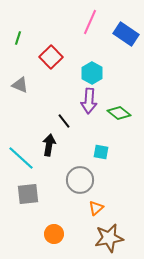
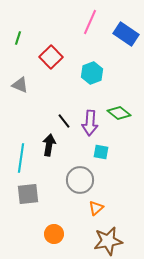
cyan hexagon: rotated 10 degrees clockwise
purple arrow: moved 1 px right, 22 px down
cyan line: rotated 56 degrees clockwise
brown star: moved 1 px left, 3 px down
